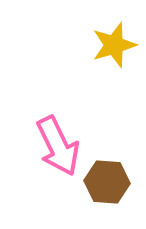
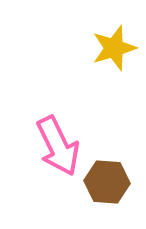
yellow star: moved 3 px down
